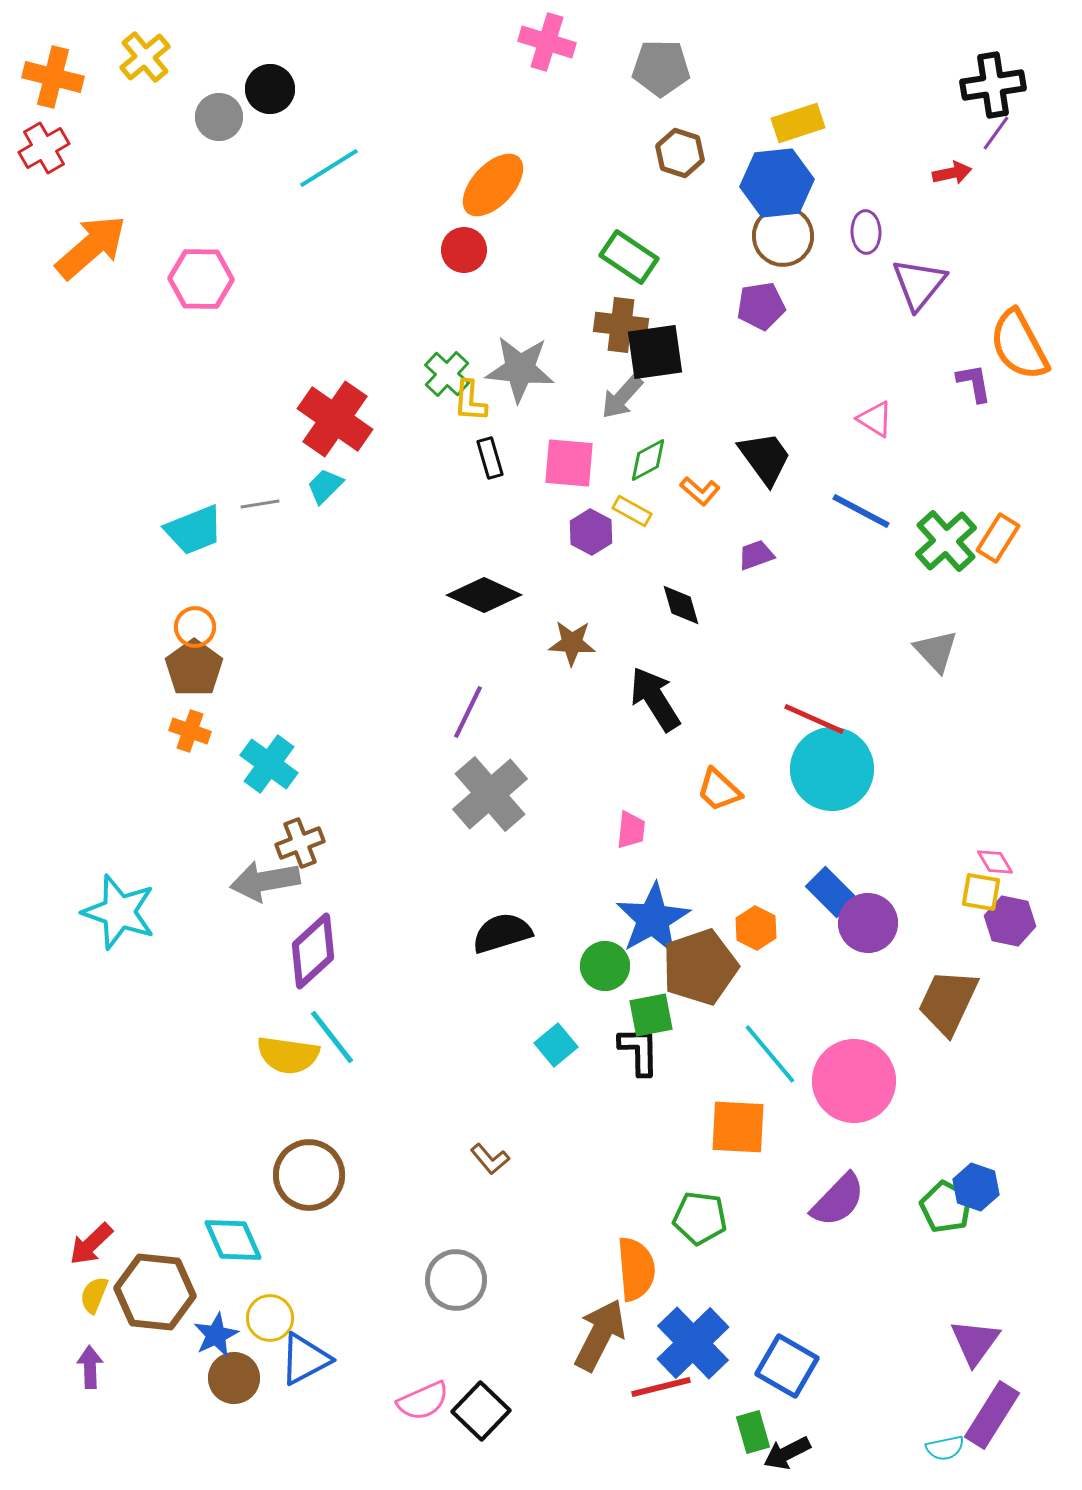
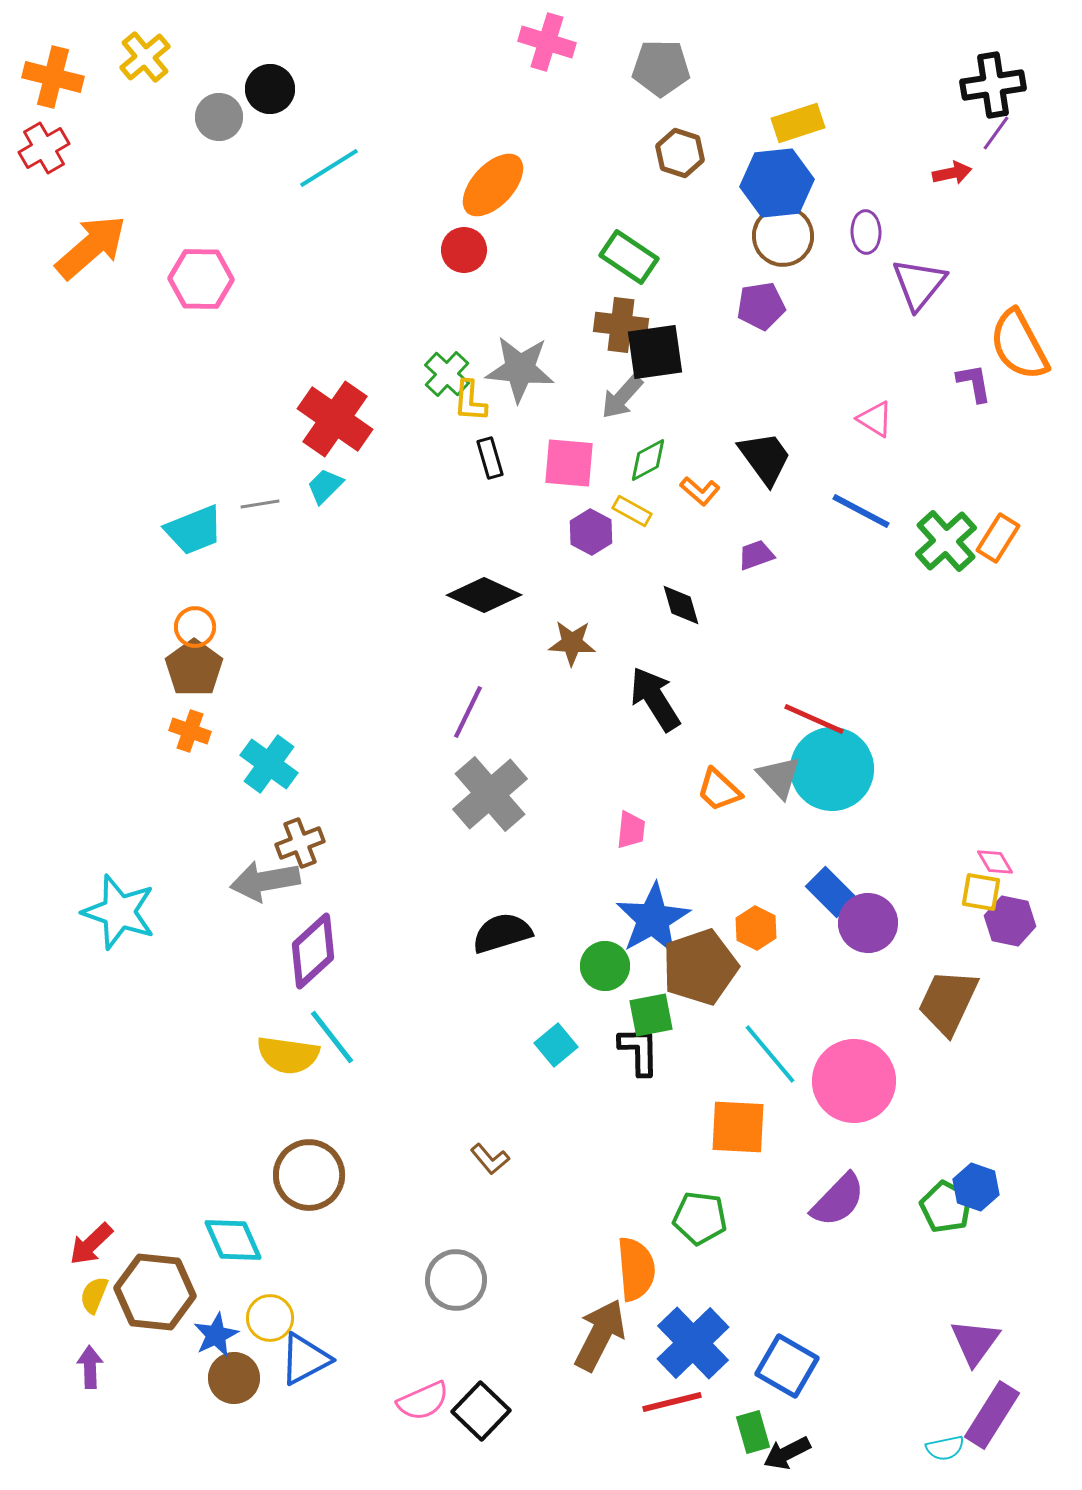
gray triangle at (936, 651): moved 157 px left, 126 px down
red line at (661, 1387): moved 11 px right, 15 px down
